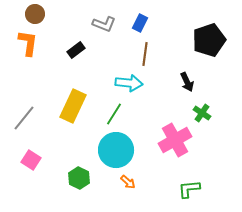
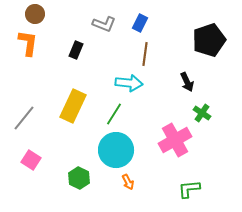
black rectangle: rotated 30 degrees counterclockwise
orange arrow: rotated 21 degrees clockwise
